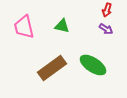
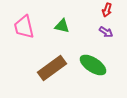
purple arrow: moved 3 px down
